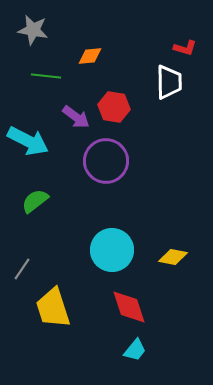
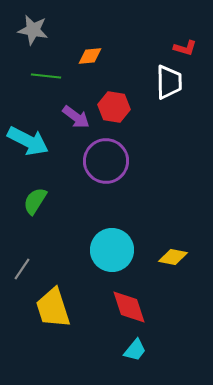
green semicircle: rotated 20 degrees counterclockwise
